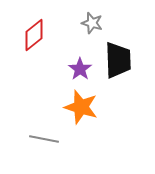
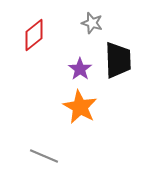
orange star: moved 1 px left; rotated 12 degrees clockwise
gray line: moved 17 px down; rotated 12 degrees clockwise
